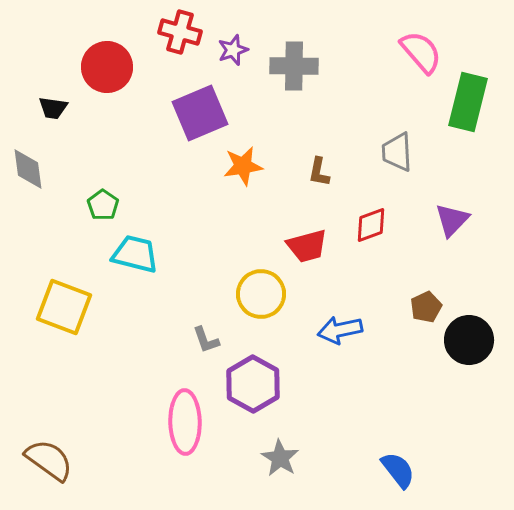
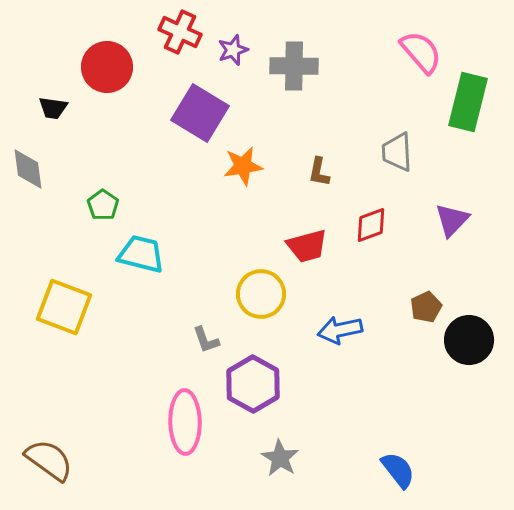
red cross: rotated 9 degrees clockwise
purple square: rotated 36 degrees counterclockwise
cyan trapezoid: moved 6 px right
